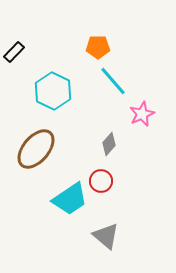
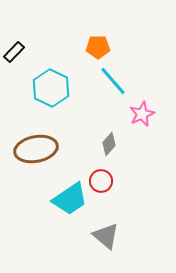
cyan hexagon: moved 2 px left, 3 px up
brown ellipse: rotated 39 degrees clockwise
